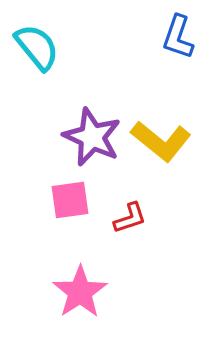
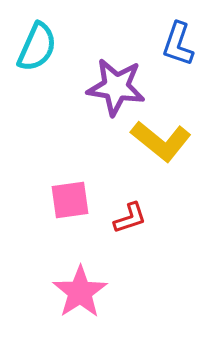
blue L-shape: moved 7 px down
cyan semicircle: rotated 63 degrees clockwise
purple star: moved 24 px right, 50 px up; rotated 16 degrees counterclockwise
